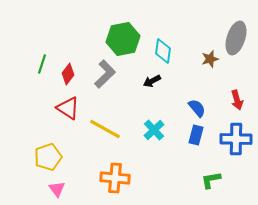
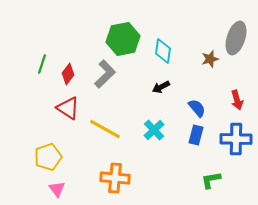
black arrow: moved 9 px right, 6 px down
